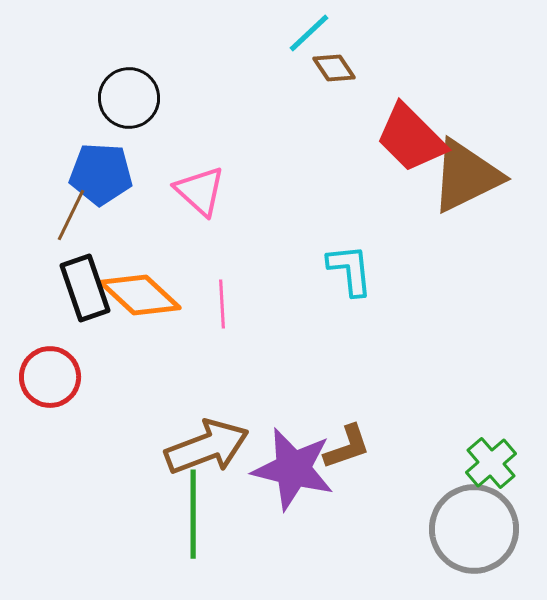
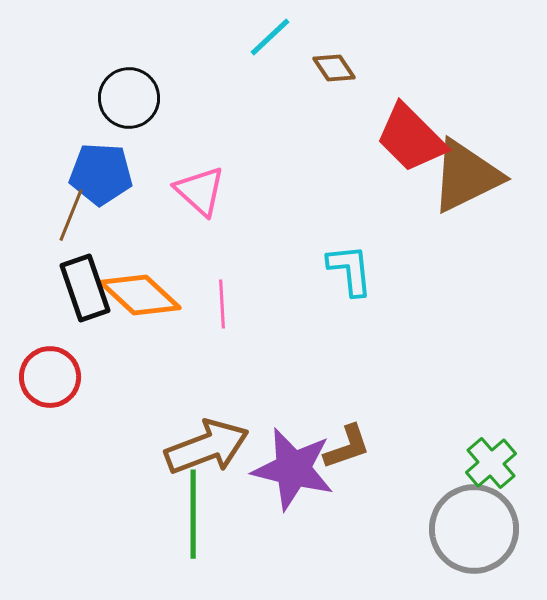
cyan line: moved 39 px left, 4 px down
brown line: rotated 4 degrees counterclockwise
